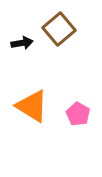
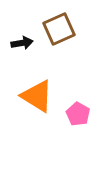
brown square: rotated 16 degrees clockwise
orange triangle: moved 5 px right, 10 px up
